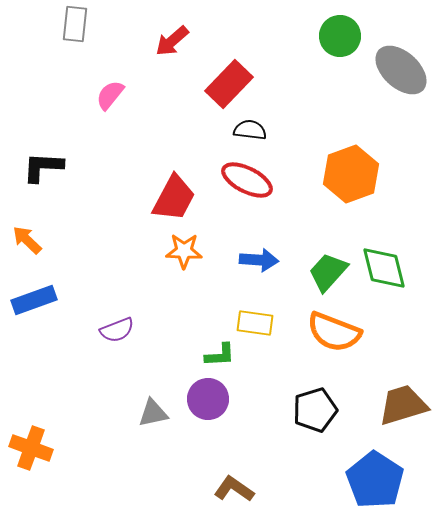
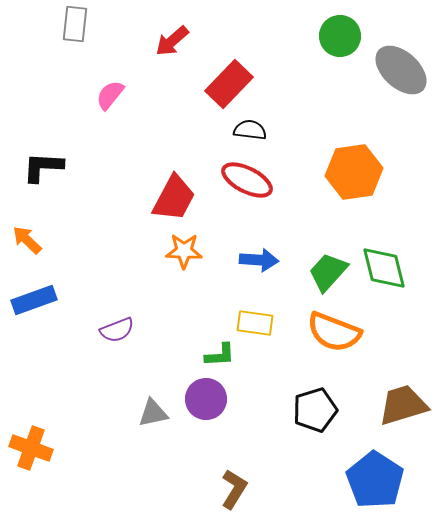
orange hexagon: moved 3 px right, 2 px up; rotated 12 degrees clockwise
purple circle: moved 2 px left
brown L-shape: rotated 87 degrees clockwise
